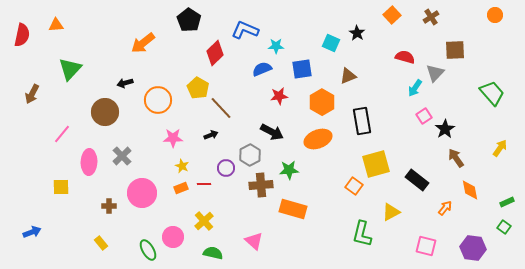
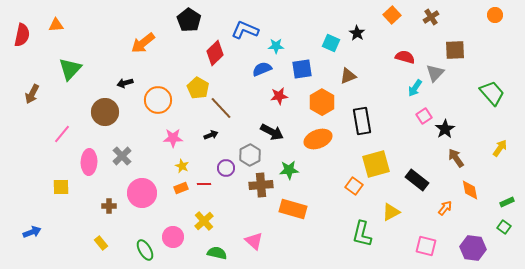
green ellipse at (148, 250): moved 3 px left
green semicircle at (213, 253): moved 4 px right
